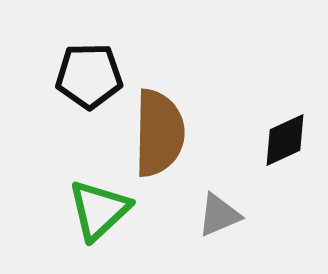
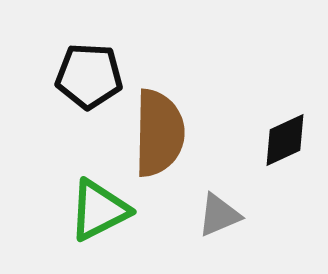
black pentagon: rotated 4 degrees clockwise
green triangle: rotated 16 degrees clockwise
